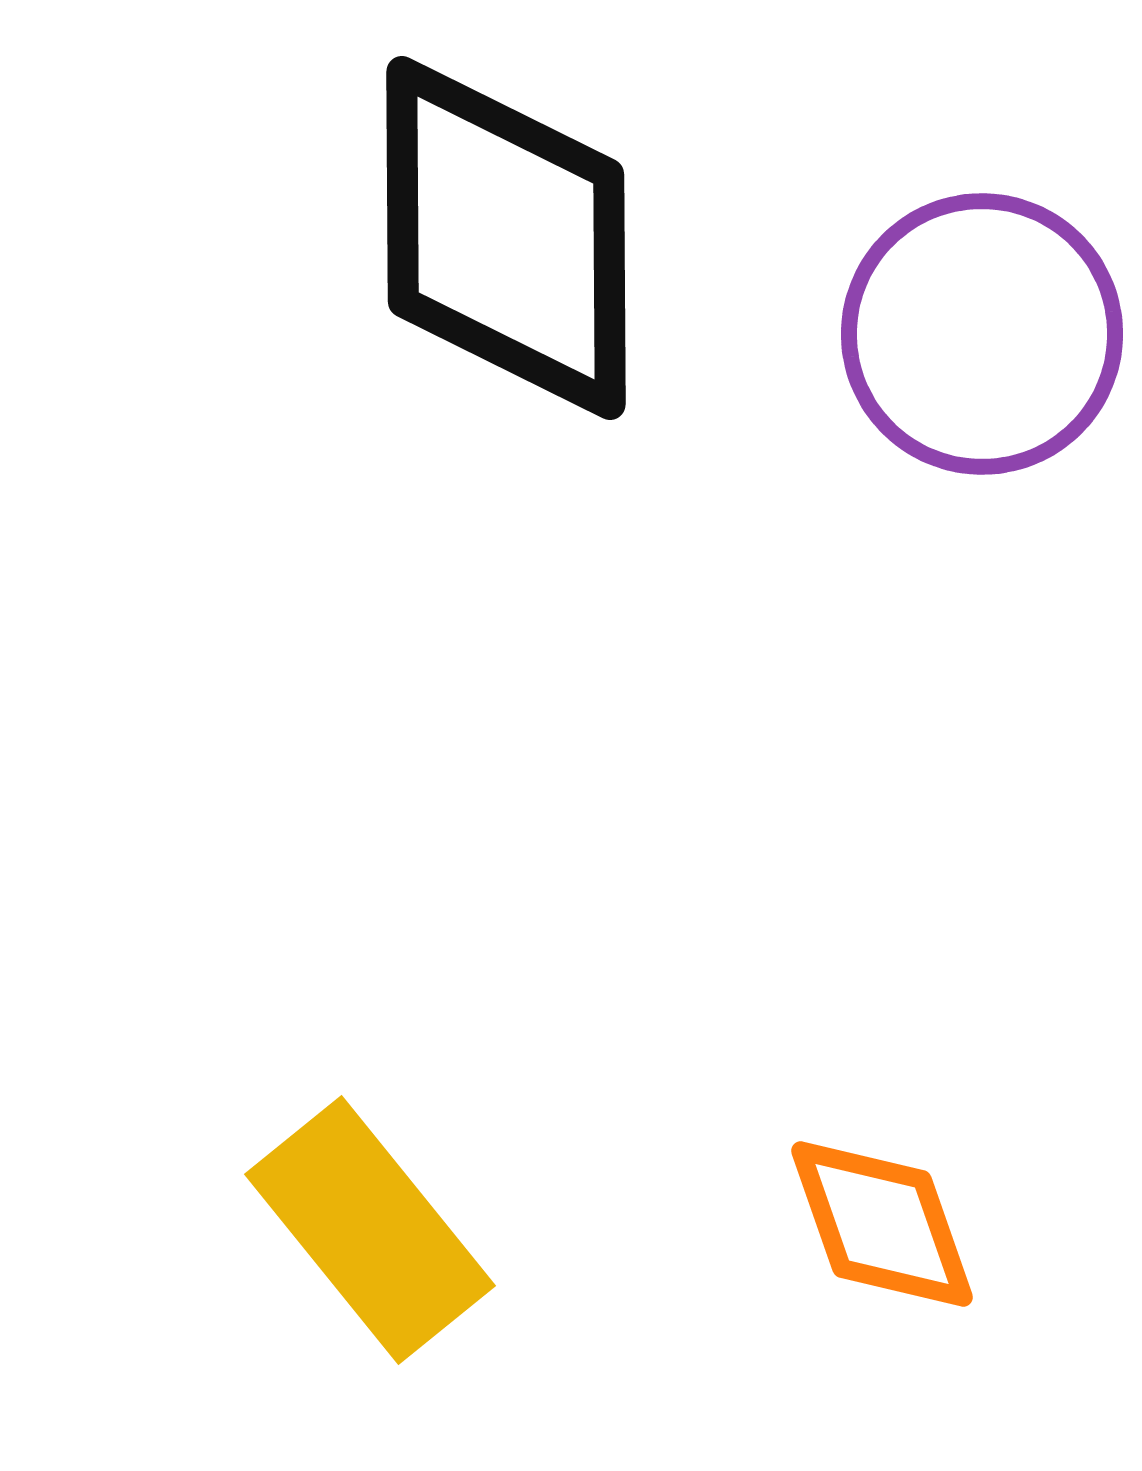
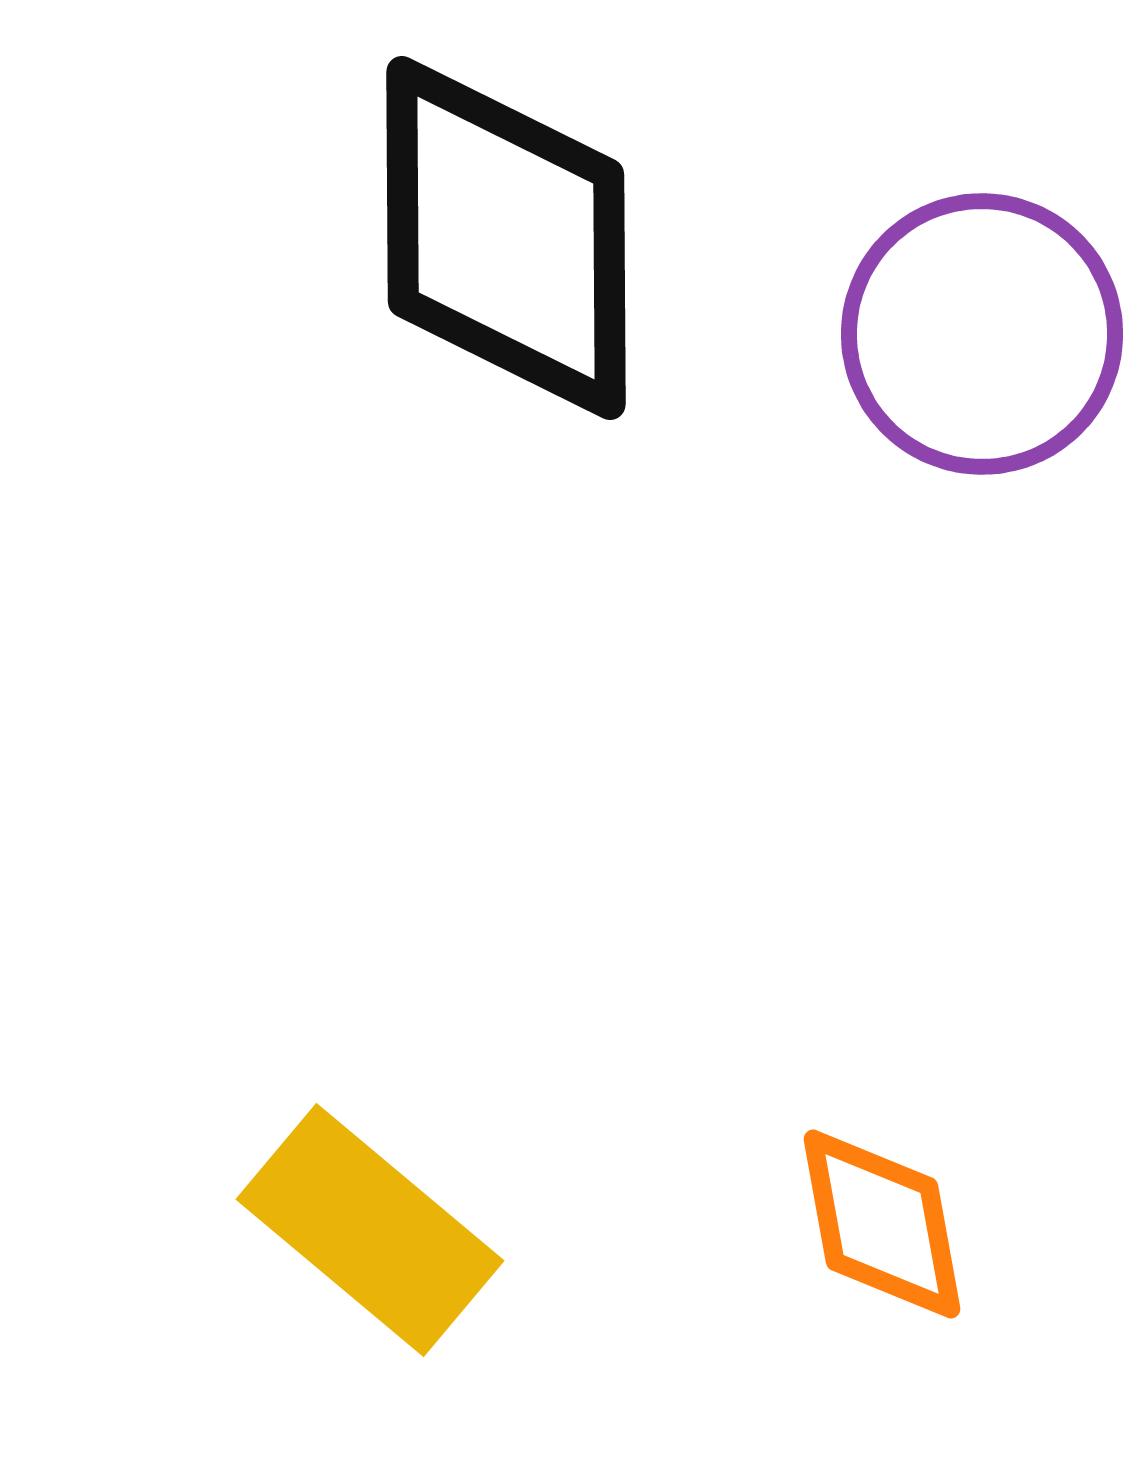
orange diamond: rotated 9 degrees clockwise
yellow rectangle: rotated 11 degrees counterclockwise
